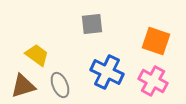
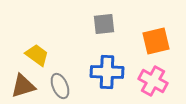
gray square: moved 12 px right
orange square: rotated 32 degrees counterclockwise
blue cross: rotated 24 degrees counterclockwise
gray ellipse: moved 1 px down
